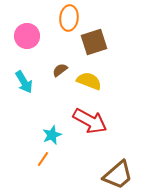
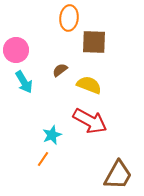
pink circle: moved 11 px left, 14 px down
brown square: rotated 20 degrees clockwise
yellow semicircle: moved 4 px down
brown trapezoid: rotated 20 degrees counterclockwise
